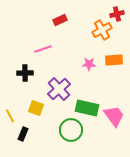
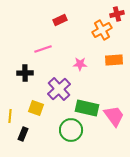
pink star: moved 9 px left
yellow line: rotated 32 degrees clockwise
